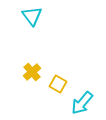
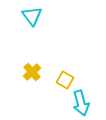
yellow square: moved 7 px right, 4 px up
cyan arrow: moved 1 px left; rotated 55 degrees counterclockwise
